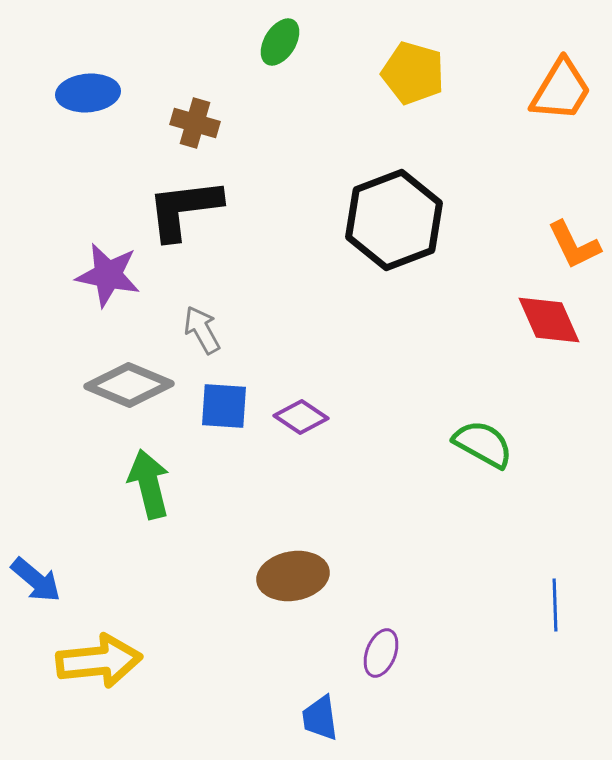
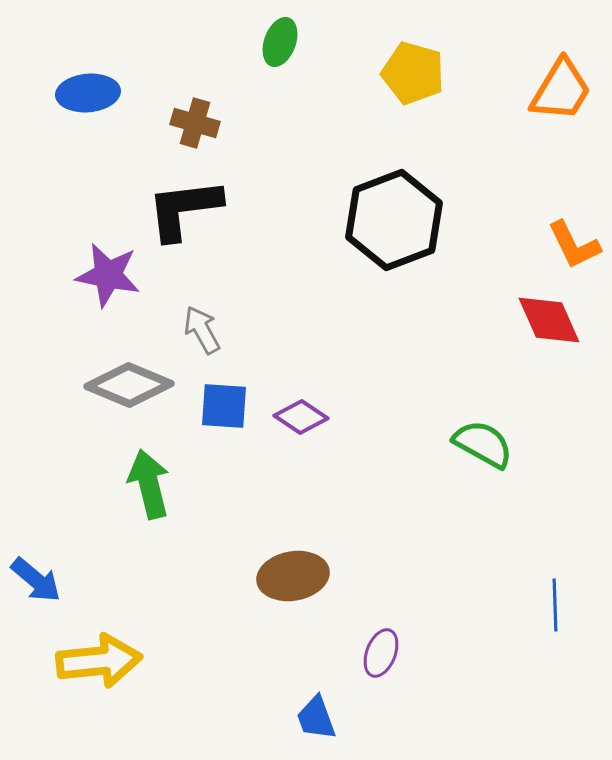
green ellipse: rotated 12 degrees counterclockwise
blue trapezoid: moved 4 px left; rotated 12 degrees counterclockwise
